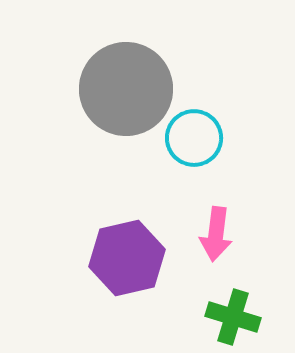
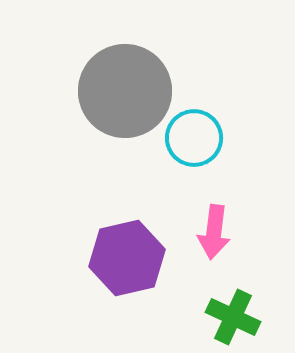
gray circle: moved 1 px left, 2 px down
pink arrow: moved 2 px left, 2 px up
green cross: rotated 8 degrees clockwise
